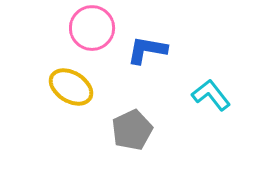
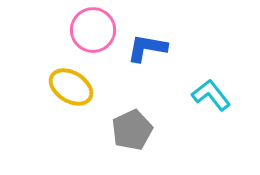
pink circle: moved 1 px right, 2 px down
blue L-shape: moved 2 px up
